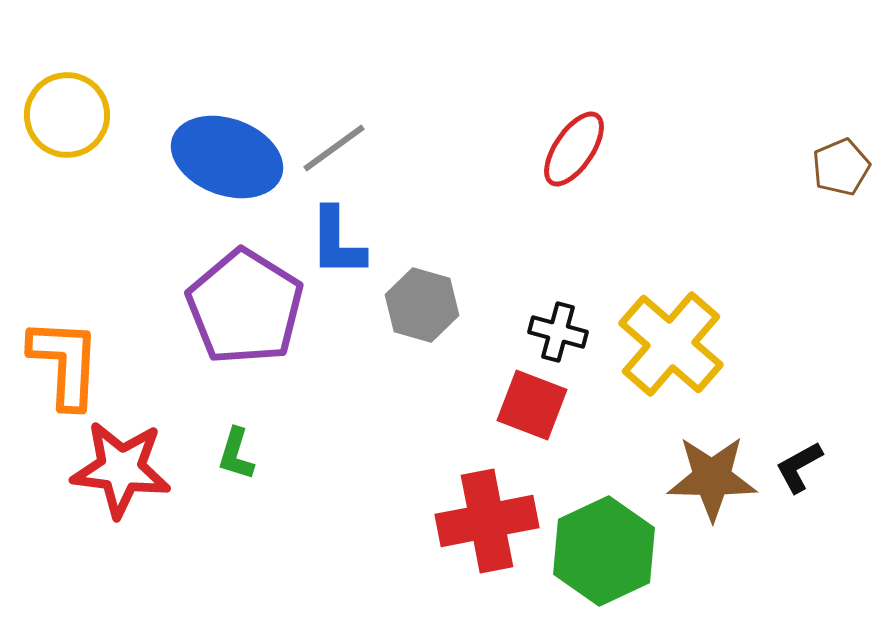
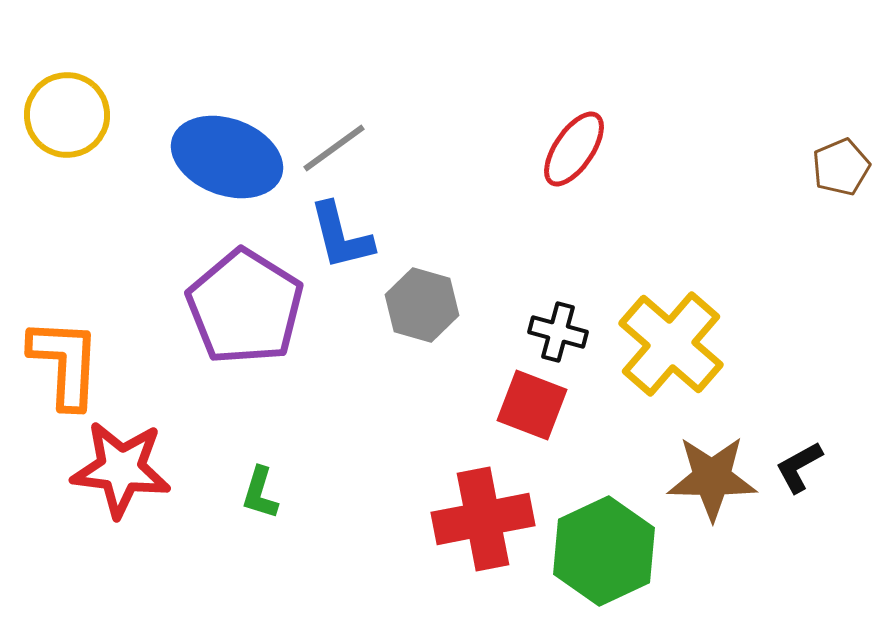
blue L-shape: moved 4 px right, 6 px up; rotated 14 degrees counterclockwise
green L-shape: moved 24 px right, 39 px down
red cross: moved 4 px left, 2 px up
